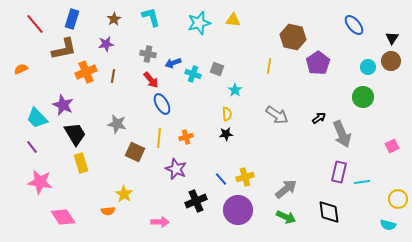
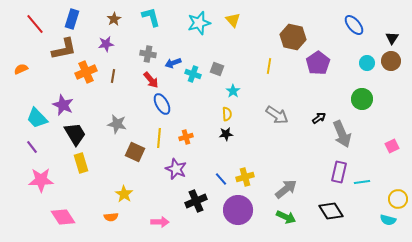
yellow triangle at (233, 20): rotated 42 degrees clockwise
cyan circle at (368, 67): moved 1 px left, 4 px up
cyan star at (235, 90): moved 2 px left, 1 px down
green circle at (363, 97): moved 1 px left, 2 px down
pink star at (40, 182): moved 1 px right, 2 px up; rotated 10 degrees counterclockwise
orange semicircle at (108, 211): moved 3 px right, 6 px down
black diamond at (329, 212): moved 2 px right, 1 px up; rotated 25 degrees counterclockwise
cyan semicircle at (388, 225): moved 5 px up
